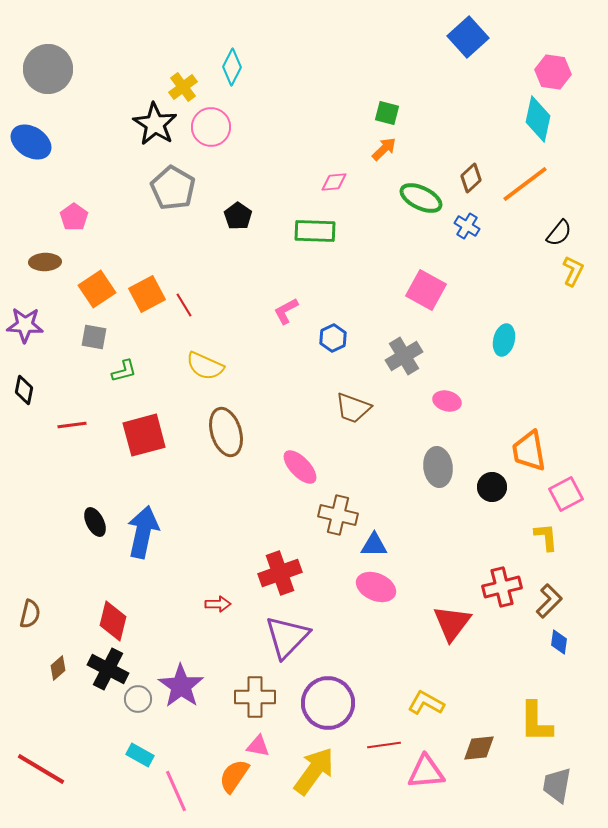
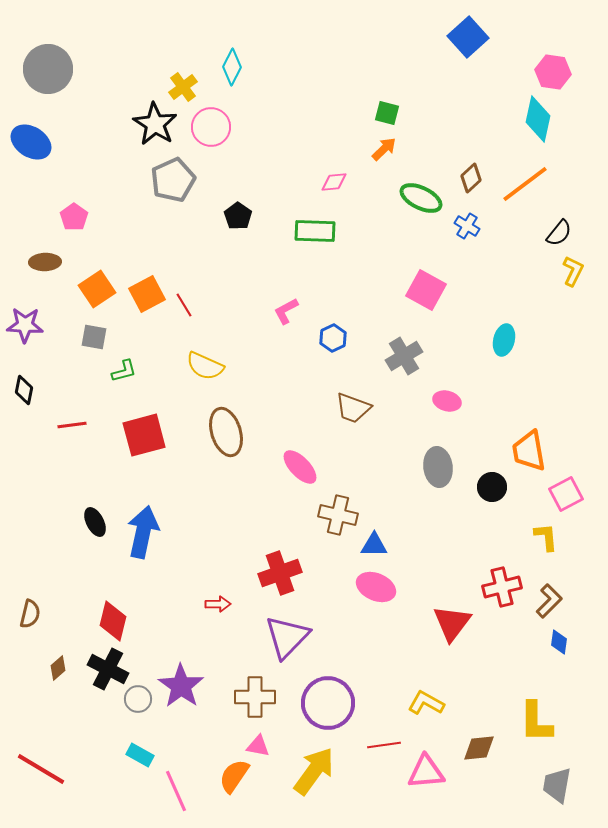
gray pentagon at (173, 188): moved 8 px up; rotated 18 degrees clockwise
